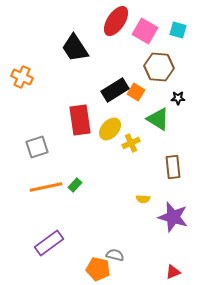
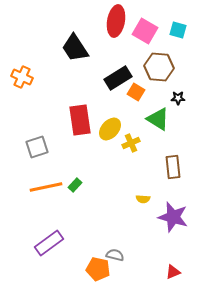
red ellipse: rotated 24 degrees counterclockwise
black rectangle: moved 3 px right, 12 px up
